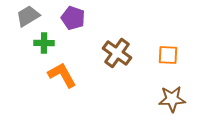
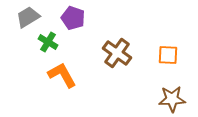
gray trapezoid: moved 1 px down
green cross: moved 4 px right, 1 px up; rotated 30 degrees clockwise
